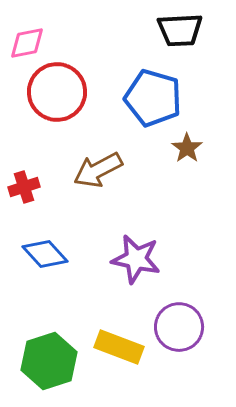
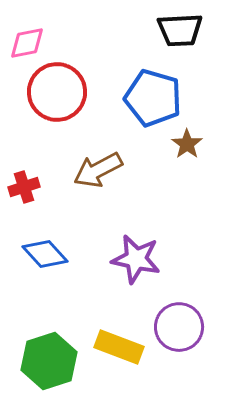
brown star: moved 4 px up
